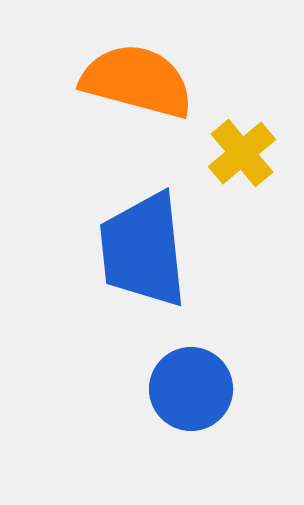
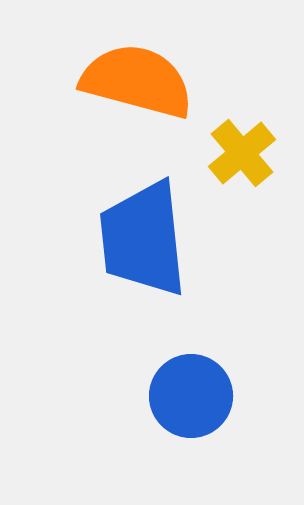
blue trapezoid: moved 11 px up
blue circle: moved 7 px down
